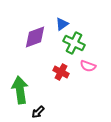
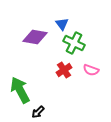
blue triangle: rotated 32 degrees counterclockwise
purple diamond: rotated 30 degrees clockwise
pink semicircle: moved 3 px right, 4 px down
red cross: moved 3 px right, 2 px up; rotated 28 degrees clockwise
green arrow: rotated 20 degrees counterclockwise
